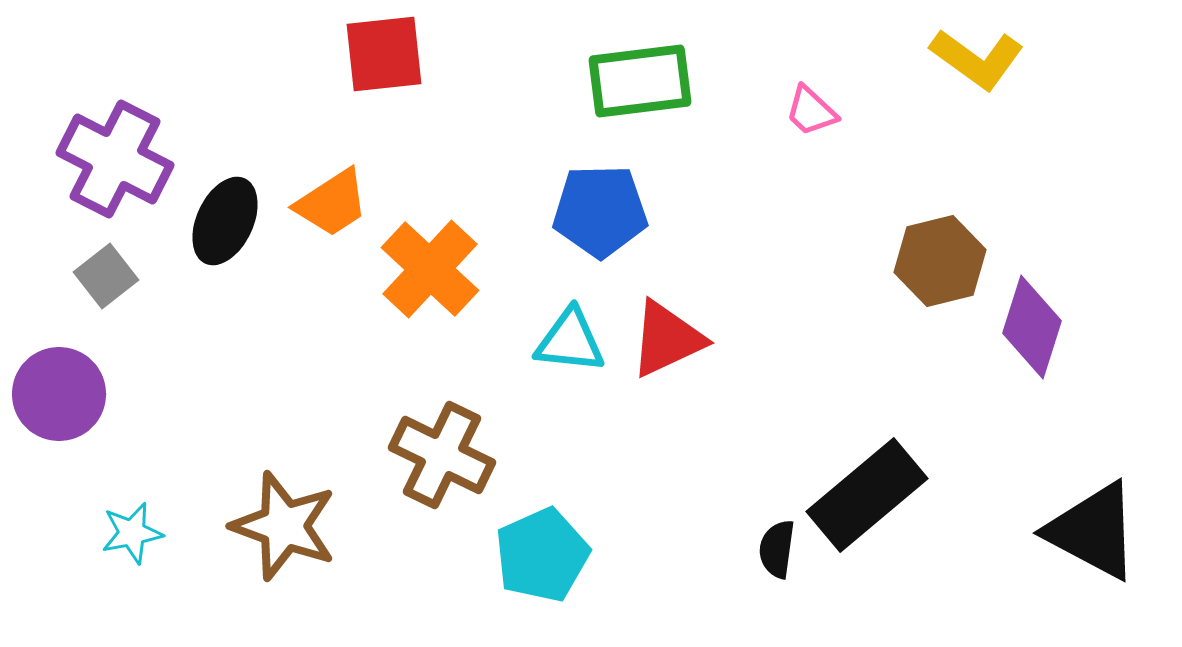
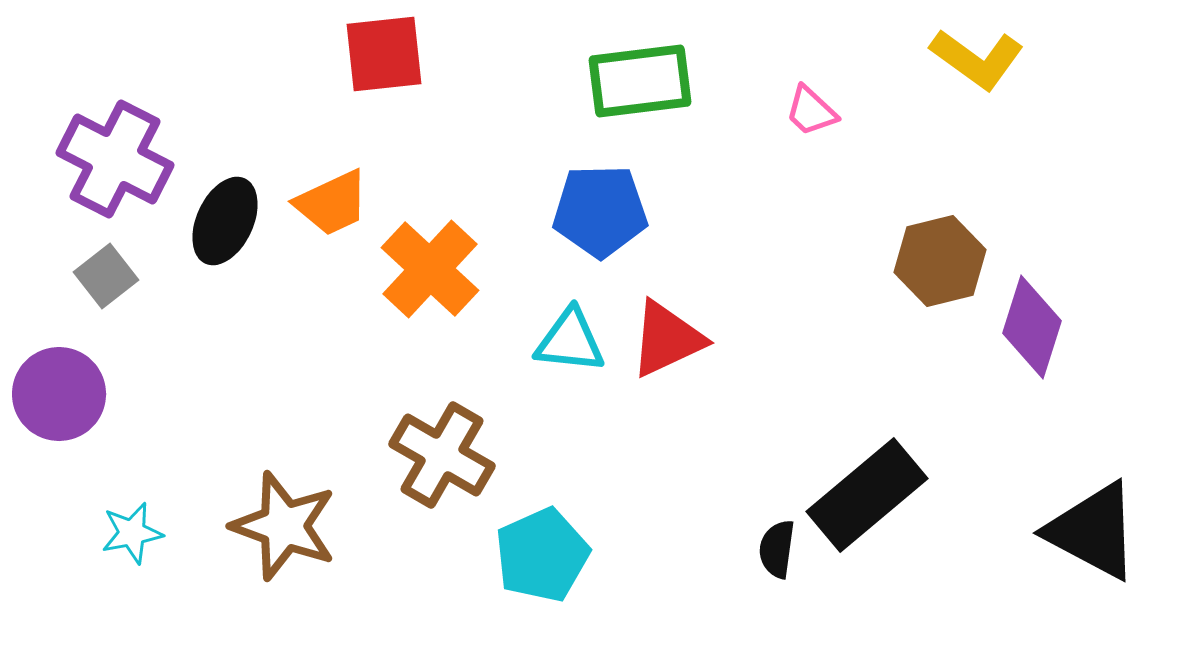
orange trapezoid: rotated 8 degrees clockwise
brown cross: rotated 4 degrees clockwise
